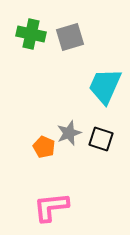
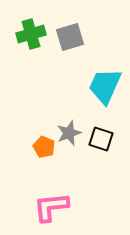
green cross: rotated 28 degrees counterclockwise
